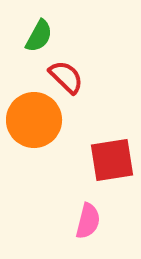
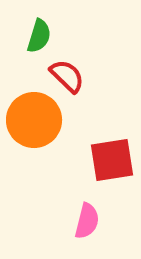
green semicircle: rotated 12 degrees counterclockwise
red semicircle: moved 1 px right, 1 px up
pink semicircle: moved 1 px left
